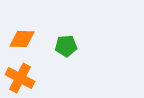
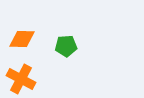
orange cross: moved 1 px right, 1 px down
